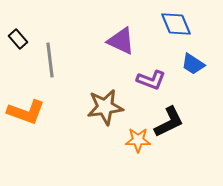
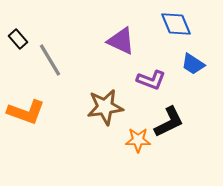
gray line: rotated 24 degrees counterclockwise
